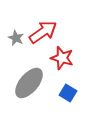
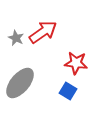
red star: moved 14 px right, 5 px down; rotated 10 degrees counterclockwise
gray ellipse: moved 9 px left
blue square: moved 2 px up
